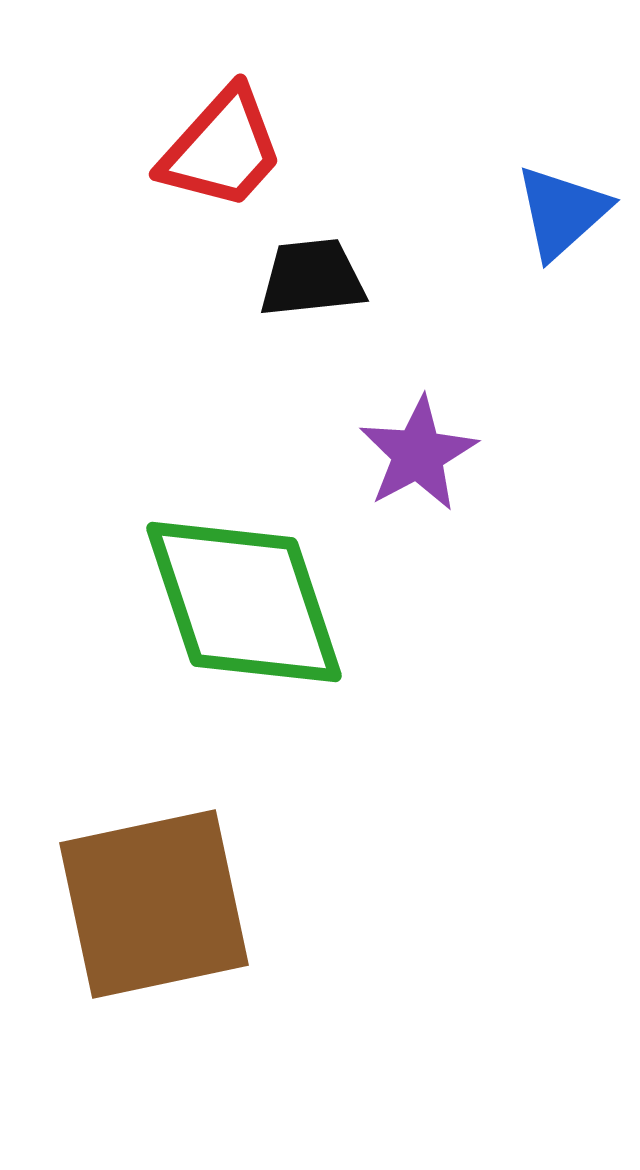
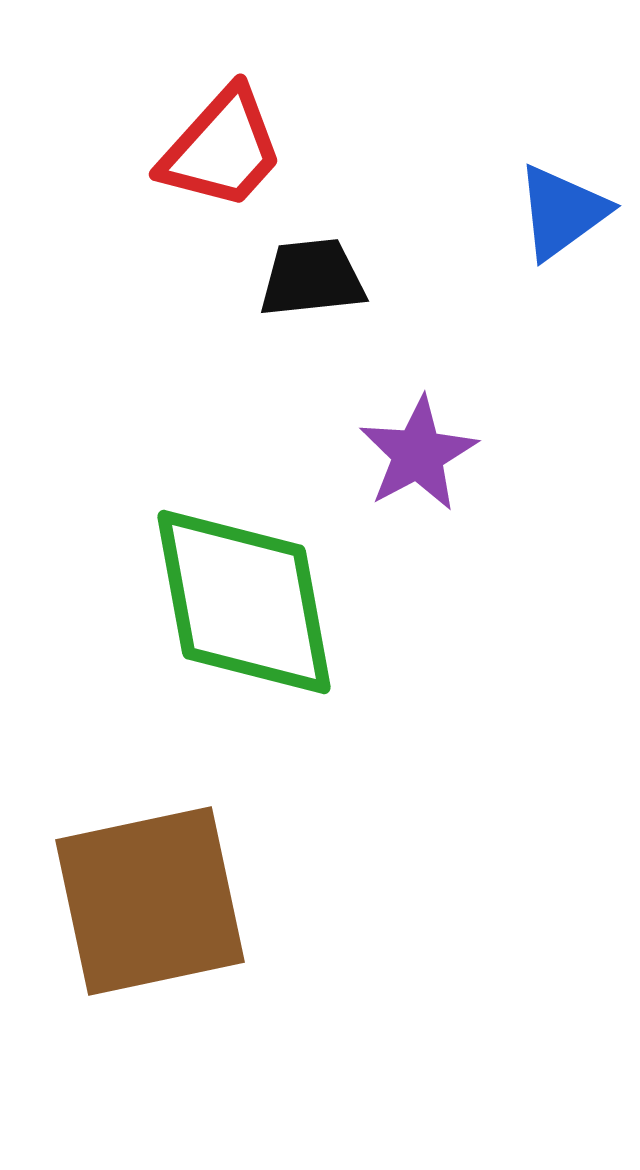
blue triangle: rotated 6 degrees clockwise
green diamond: rotated 8 degrees clockwise
brown square: moved 4 px left, 3 px up
